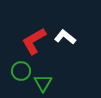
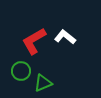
green triangle: rotated 36 degrees clockwise
